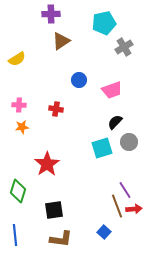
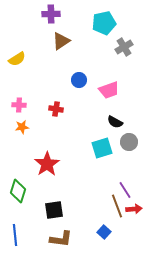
pink trapezoid: moved 3 px left
black semicircle: rotated 105 degrees counterclockwise
